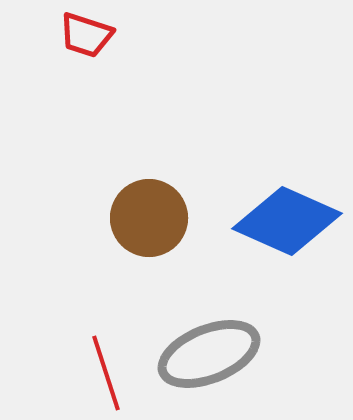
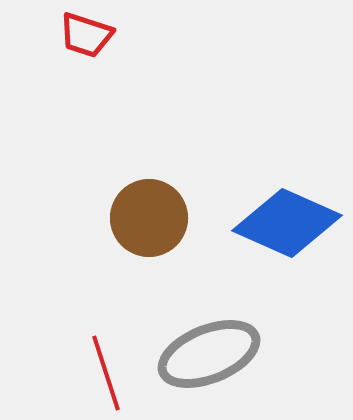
blue diamond: moved 2 px down
